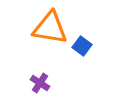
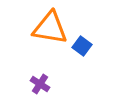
purple cross: moved 1 px down
